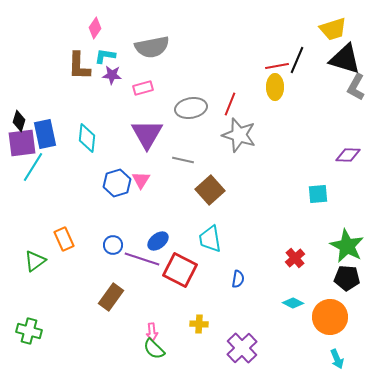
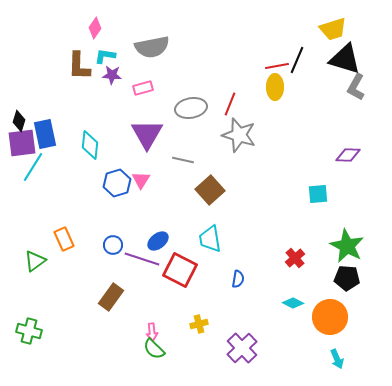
cyan diamond at (87, 138): moved 3 px right, 7 px down
yellow cross at (199, 324): rotated 18 degrees counterclockwise
